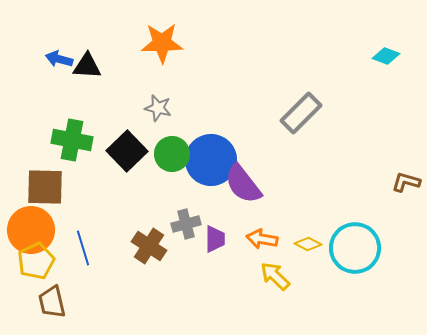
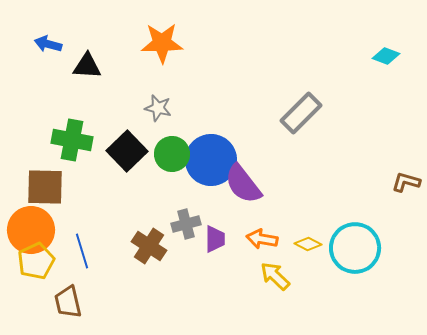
blue arrow: moved 11 px left, 15 px up
blue line: moved 1 px left, 3 px down
brown trapezoid: moved 16 px right
